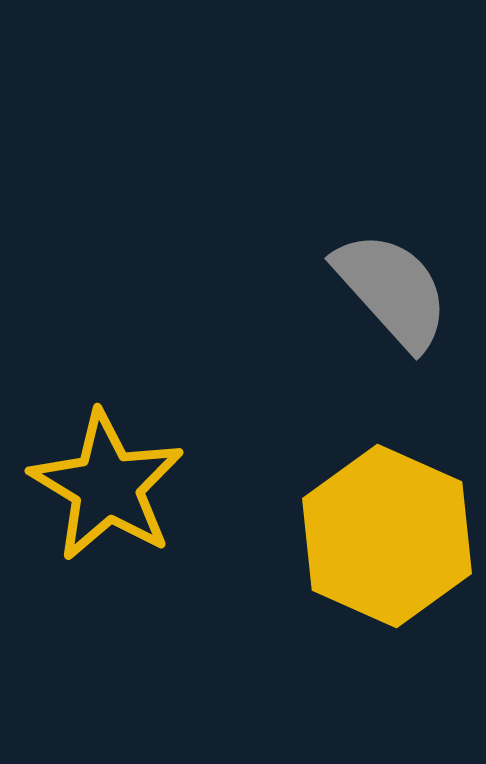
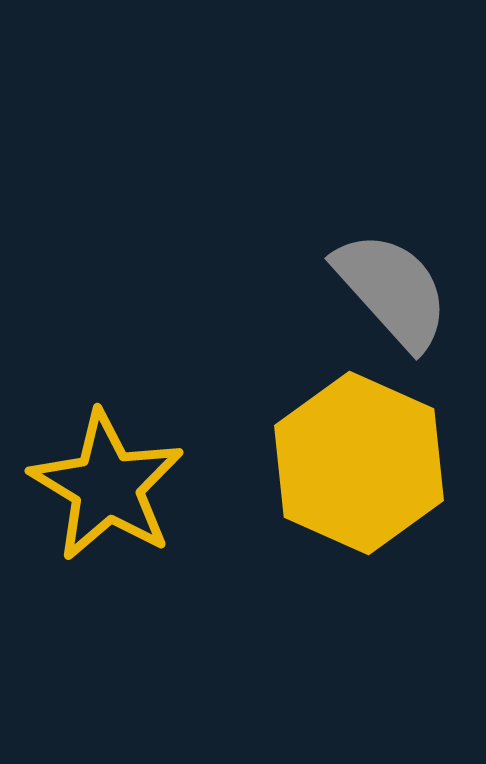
yellow hexagon: moved 28 px left, 73 px up
